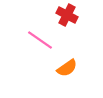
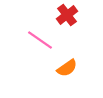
red cross: rotated 25 degrees clockwise
